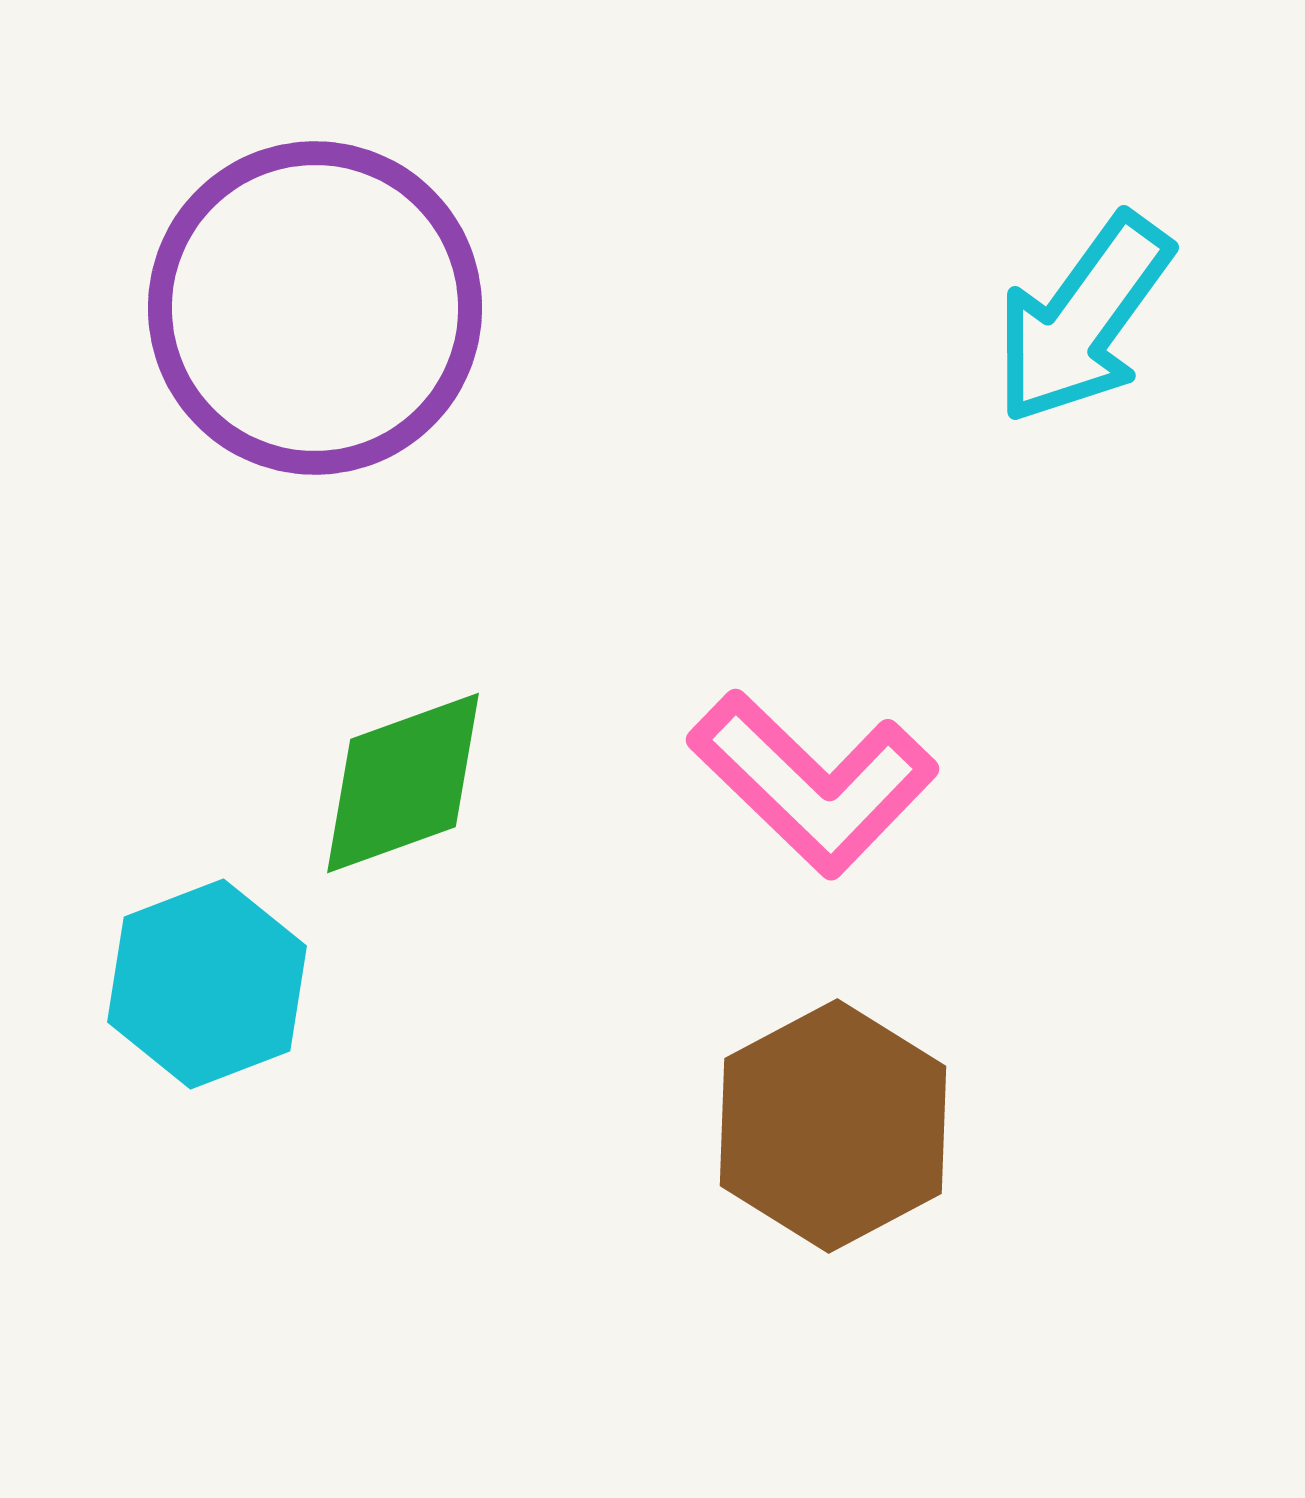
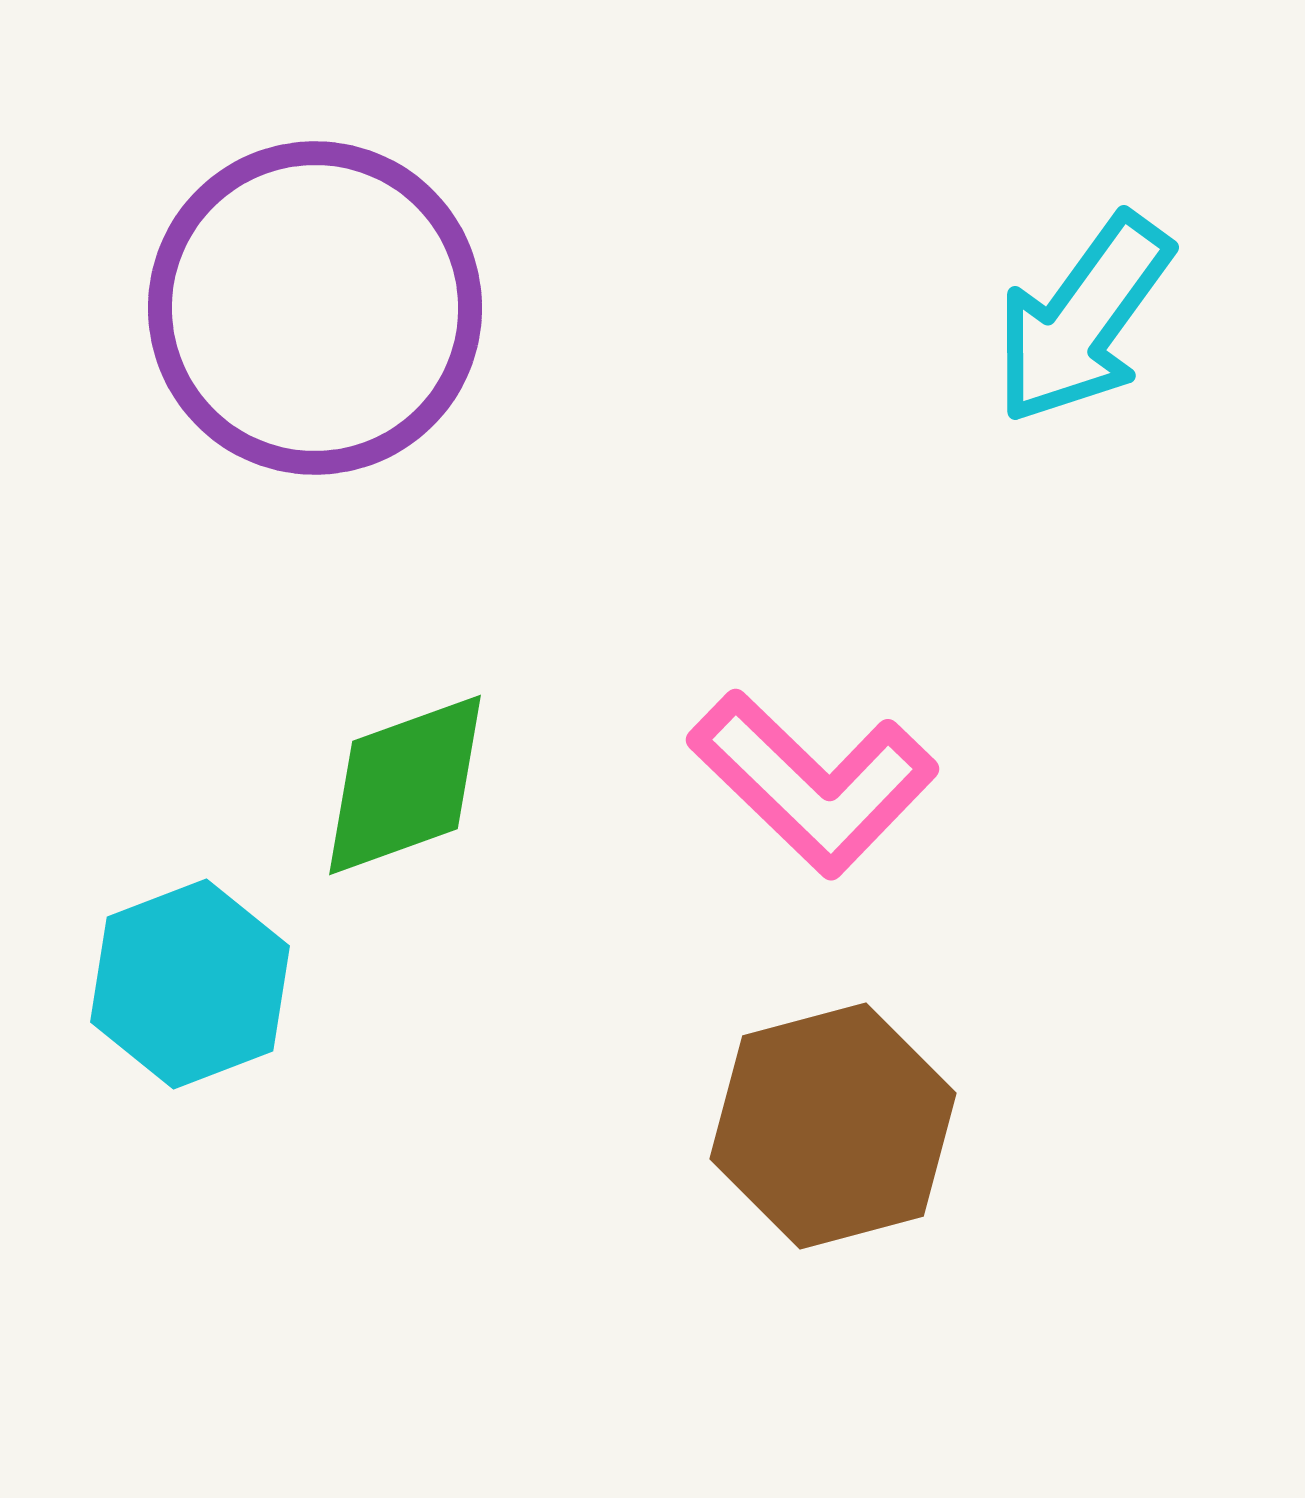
green diamond: moved 2 px right, 2 px down
cyan hexagon: moved 17 px left
brown hexagon: rotated 13 degrees clockwise
